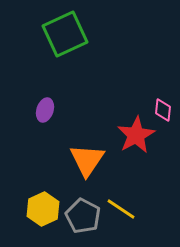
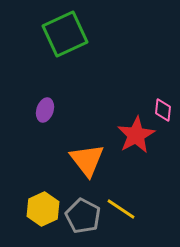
orange triangle: rotated 12 degrees counterclockwise
